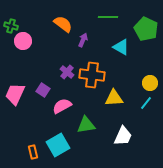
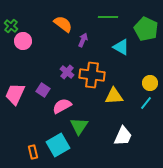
green cross: rotated 24 degrees clockwise
yellow triangle: moved 2 px up
green triangle: moved 7 px left, 1 px down; rotated 48 degrees counterclockwise
